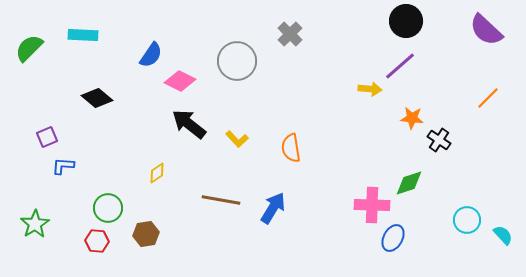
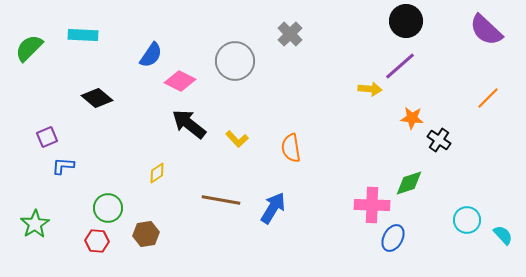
gray circle: moved 2 px left
